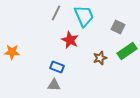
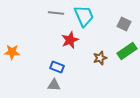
gray line: rotated 70 degrees clockwise
gray square: moved 6 px right, 3 px up
red star: rotated 24 degrees clockwise
